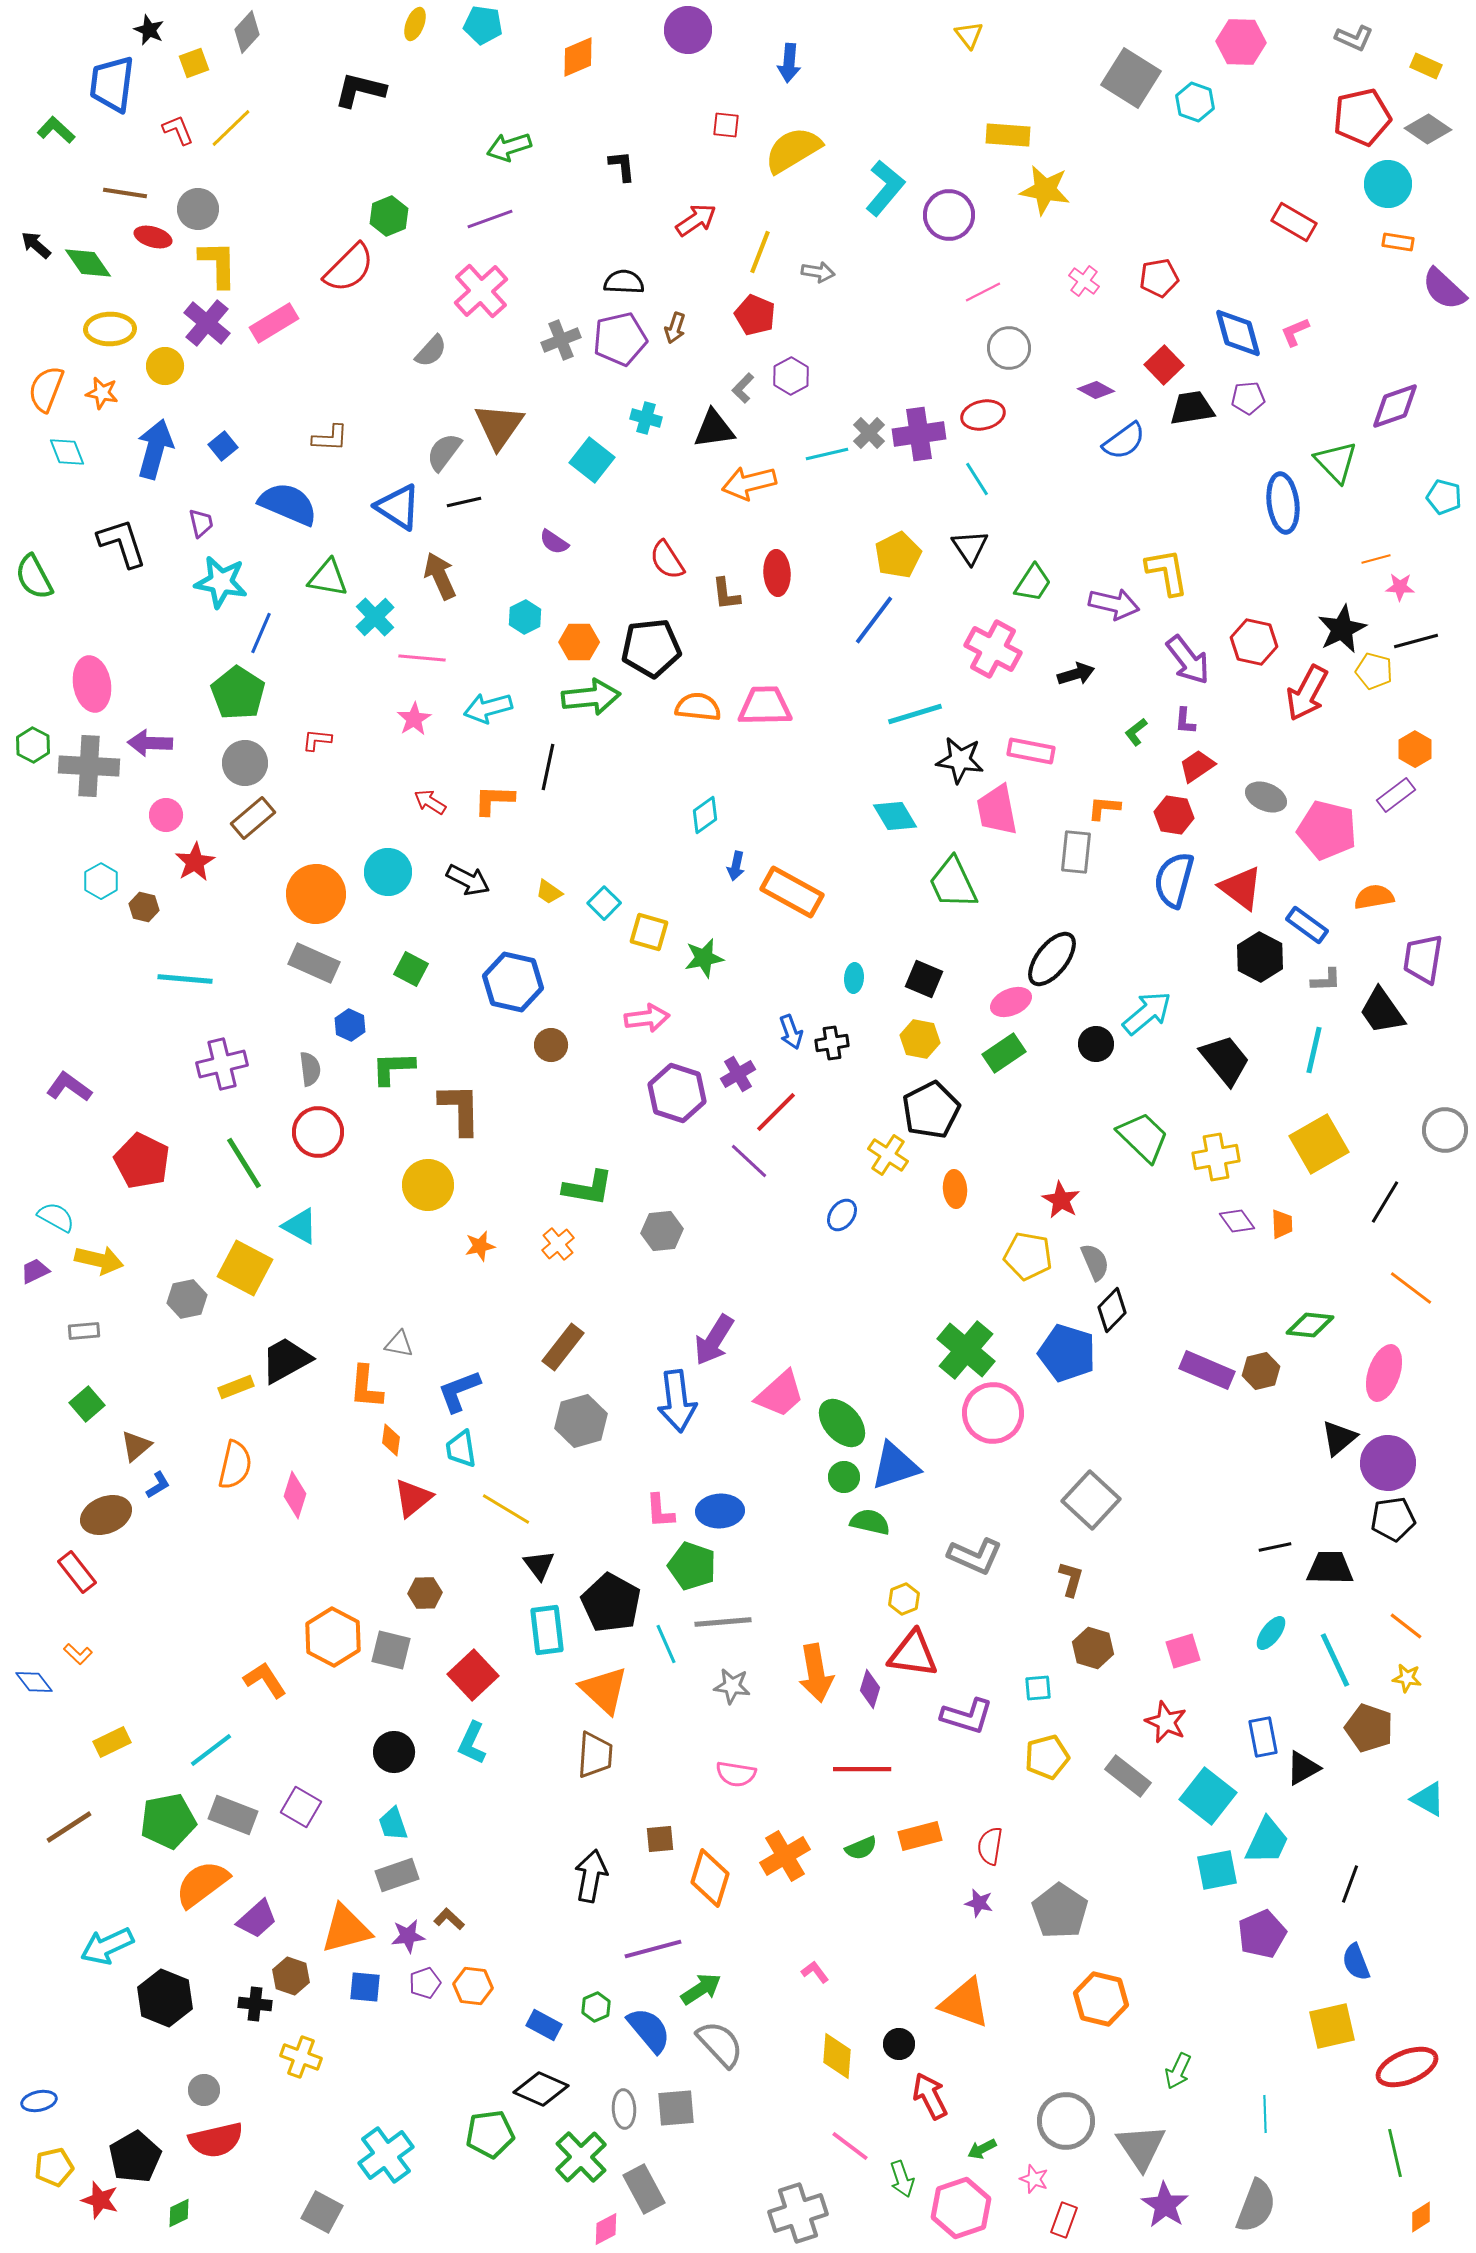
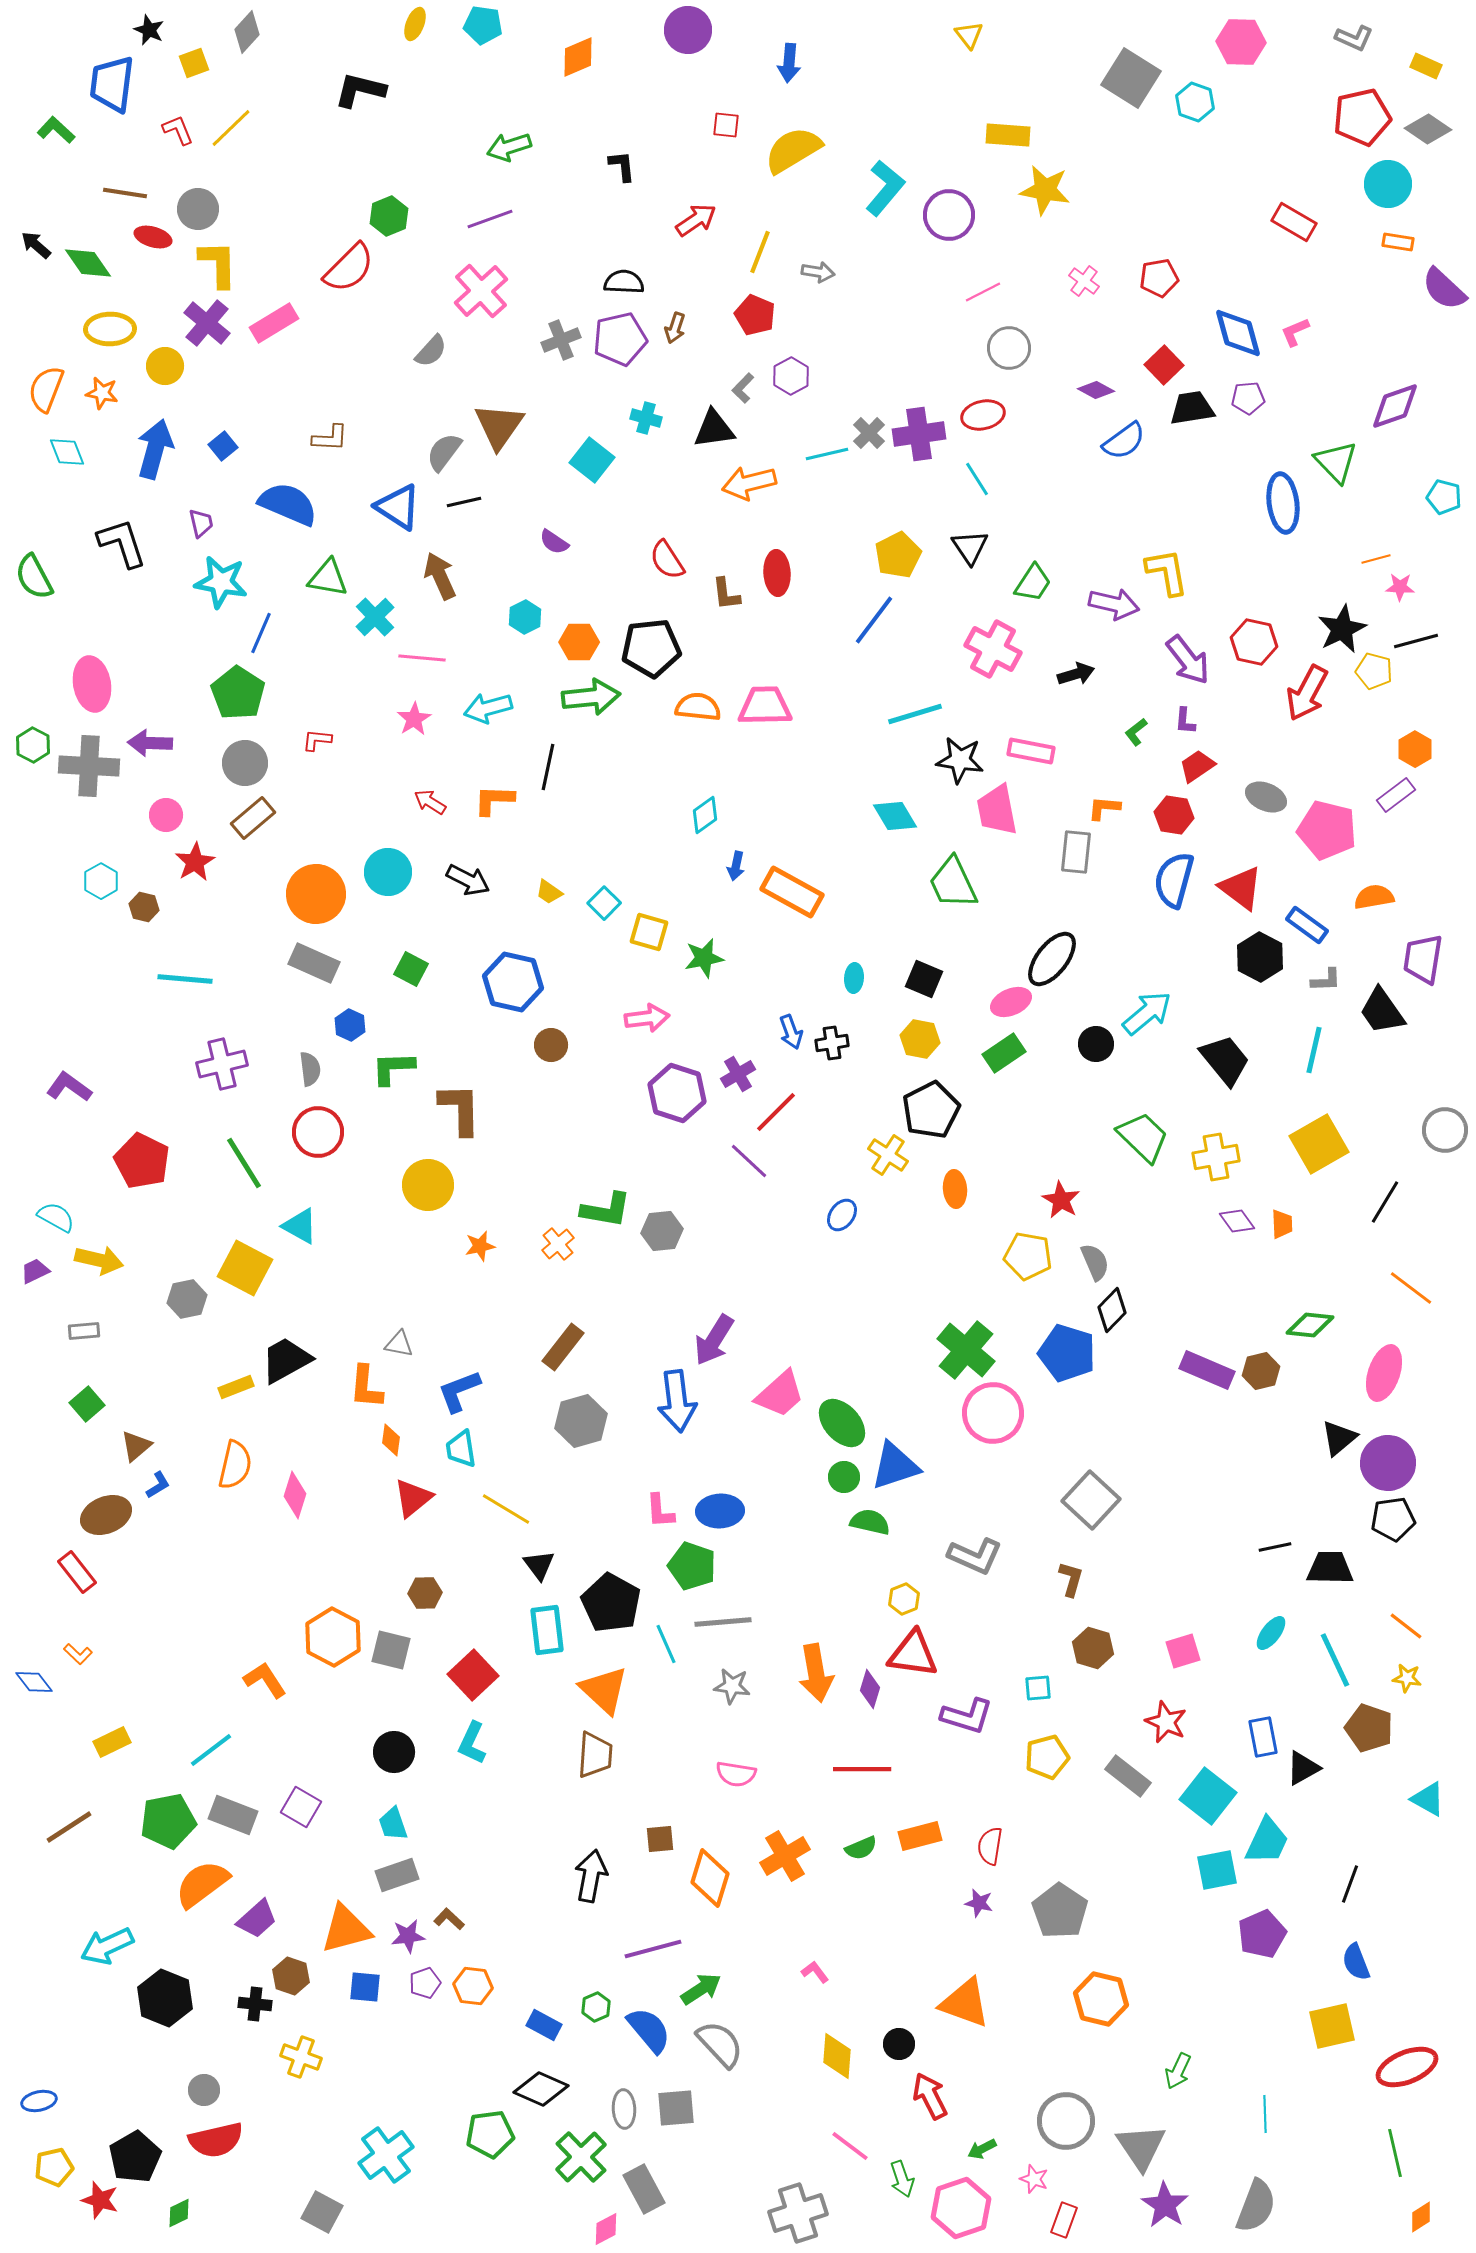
green L-shape at (588, 1188): moved 18 px right, 22 px down
